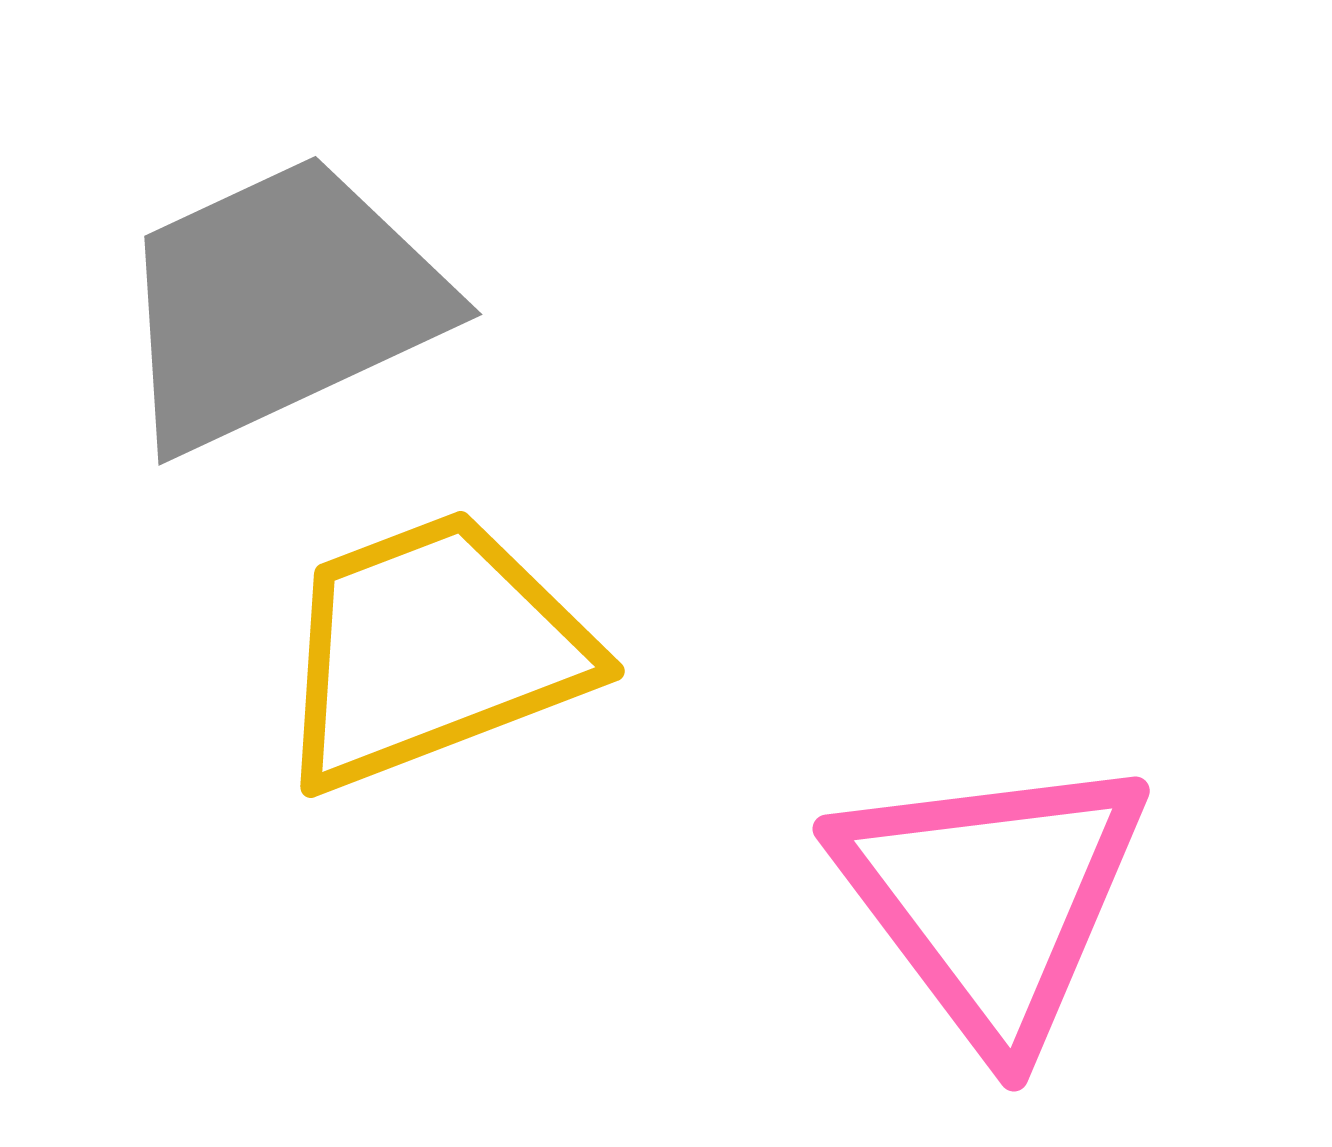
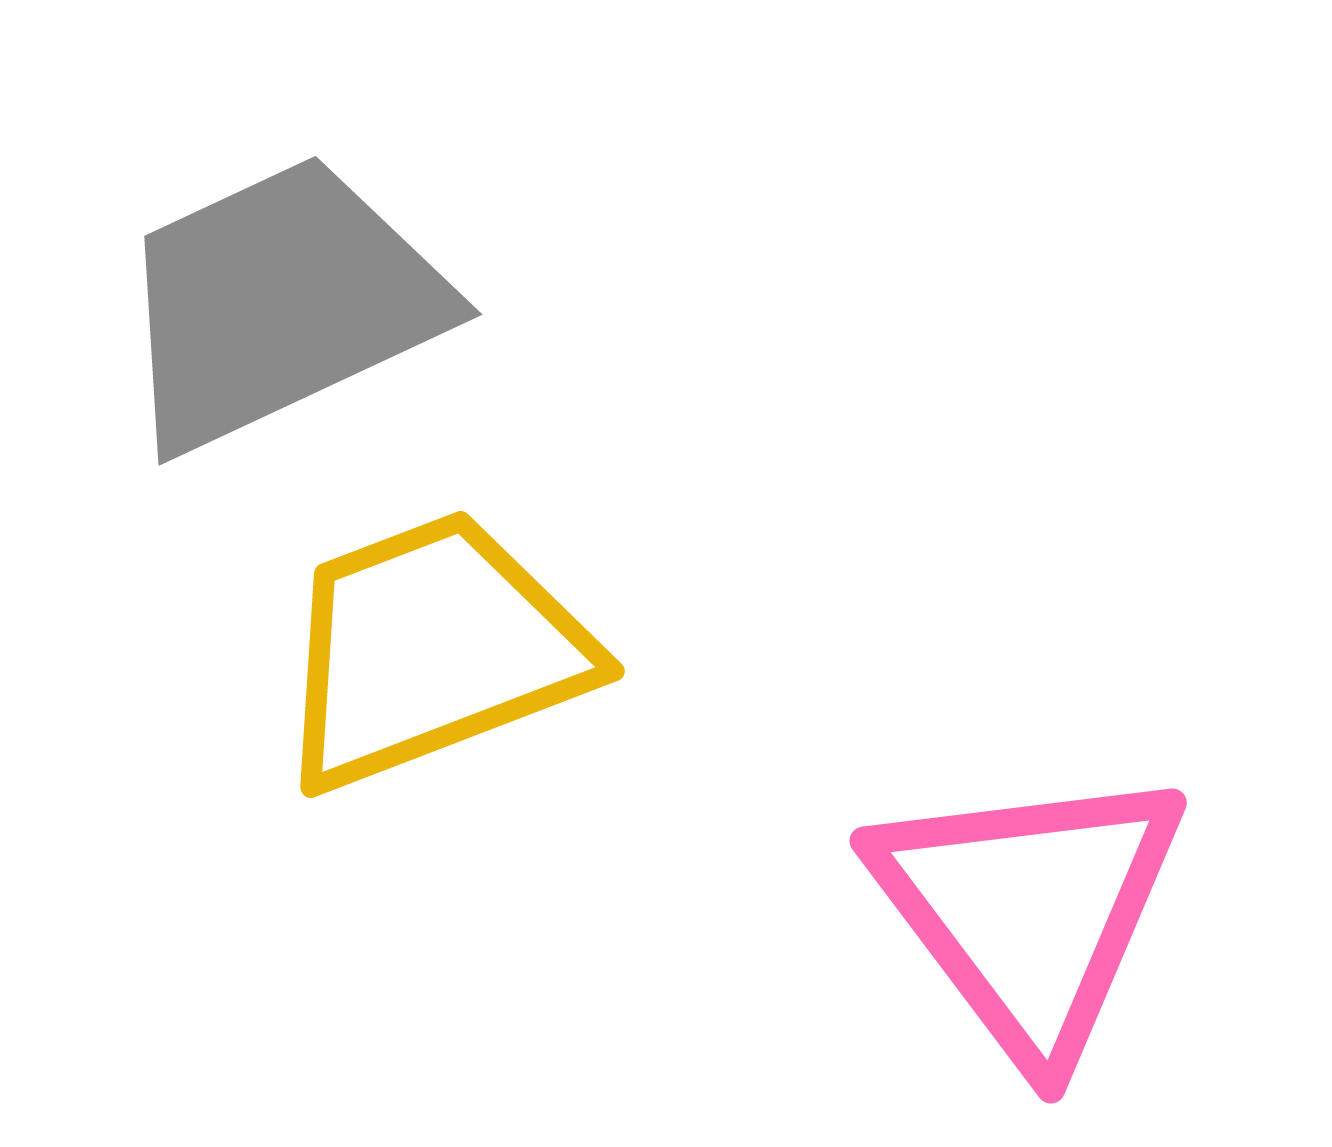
pink triangle: moved 37 px right, 12 px down
